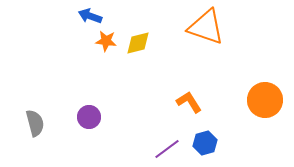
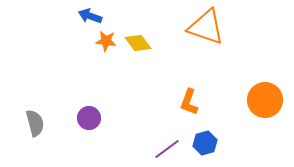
yellow diamond: rotated 68 degrees clockwise
orange L-shape: rotated 128 degrees counterclockwise
purple circle: moved 1 px down
